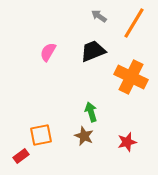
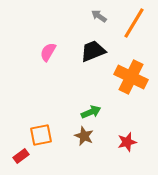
green arrow: rotated 84 degrees clockwise
